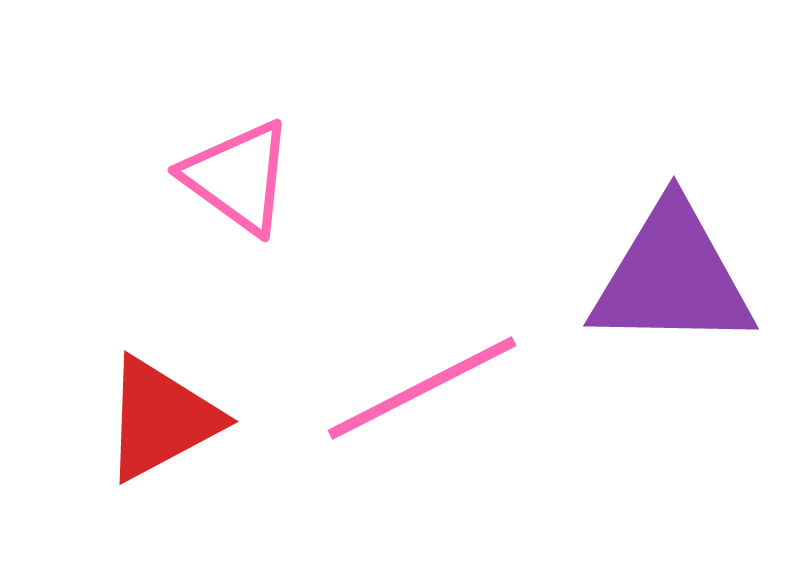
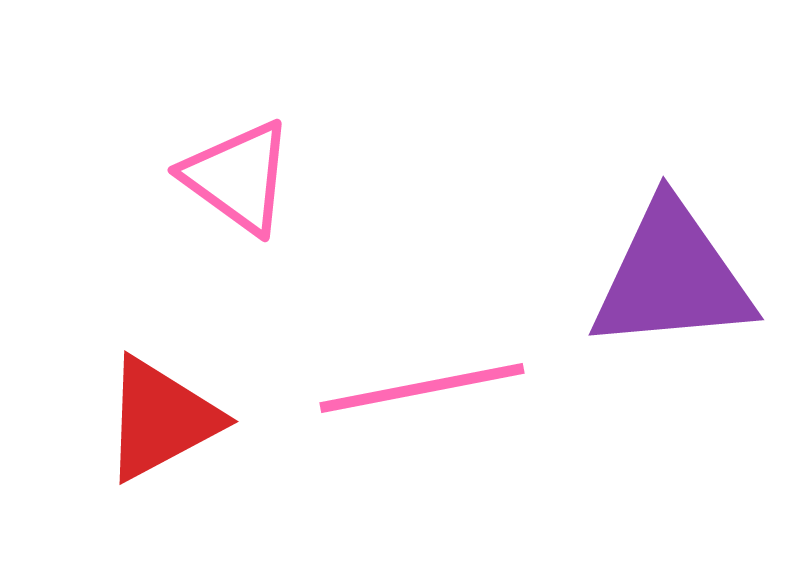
purple triangle: rotated 6 degrees counterclockwise
pink line: rotated 16 degrees clockwise
